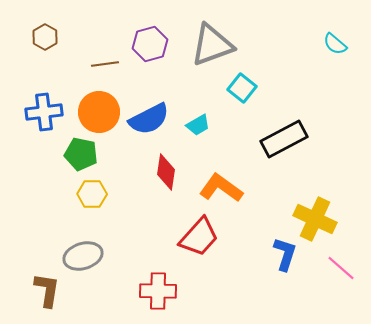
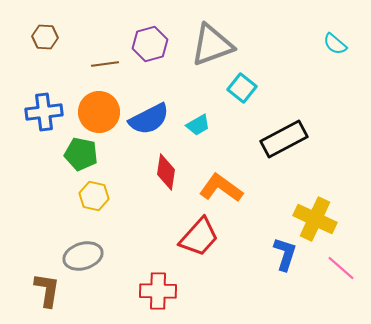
brown hexagon: rotated 25 degrees counterclockwise
yellow hexagon: moved 2 px right, 2 px down; rotated 12 degrees clockwise
